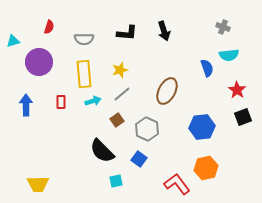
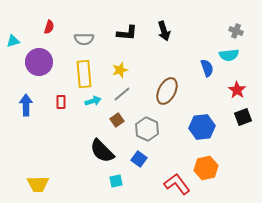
gray cross: moved 13 px right, 4 px down
